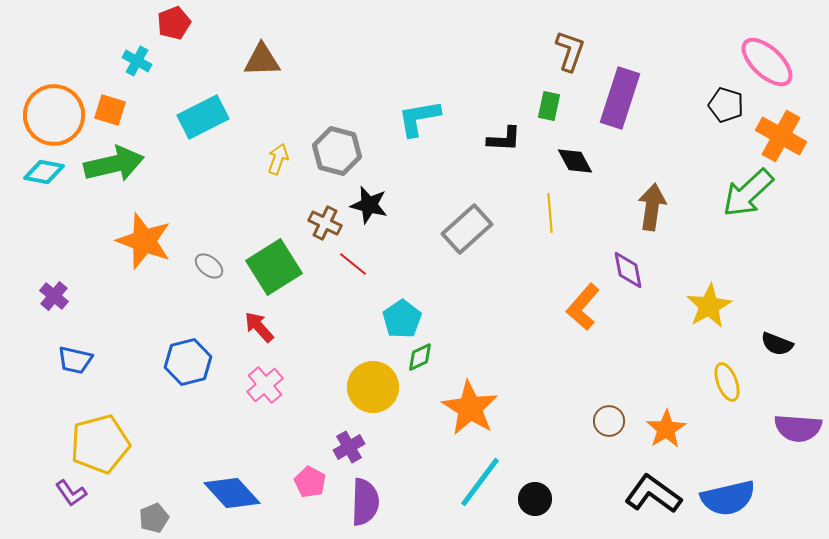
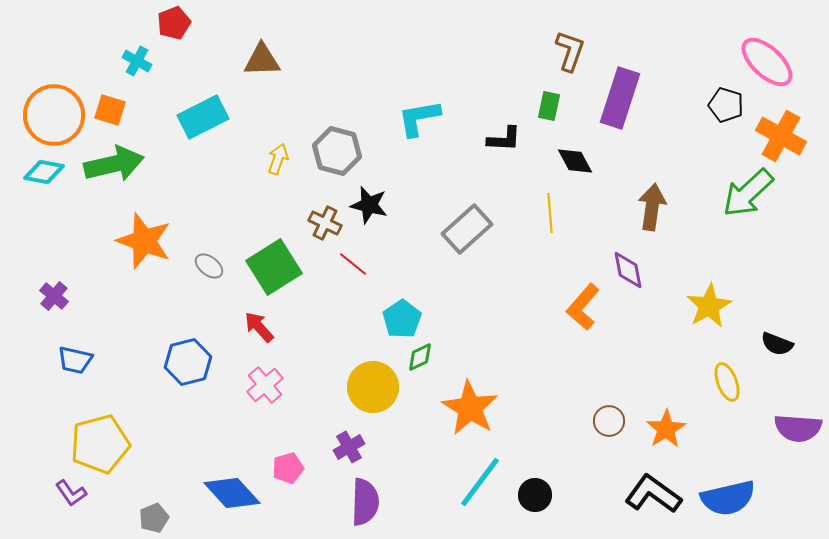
pink pentagon at (310, 482): moved 22 px left, 14 px up; rotated 28 degrees clockwise
black circle at (535, 499): moved 4 px up
